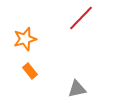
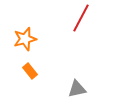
red line: rotated 16 degrees counterclockwise
